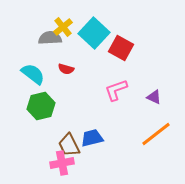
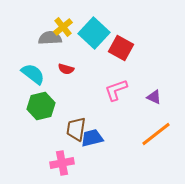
brown trapezoid: moved 7 px right, 16 px up; rotated 35 degrees clockwise
